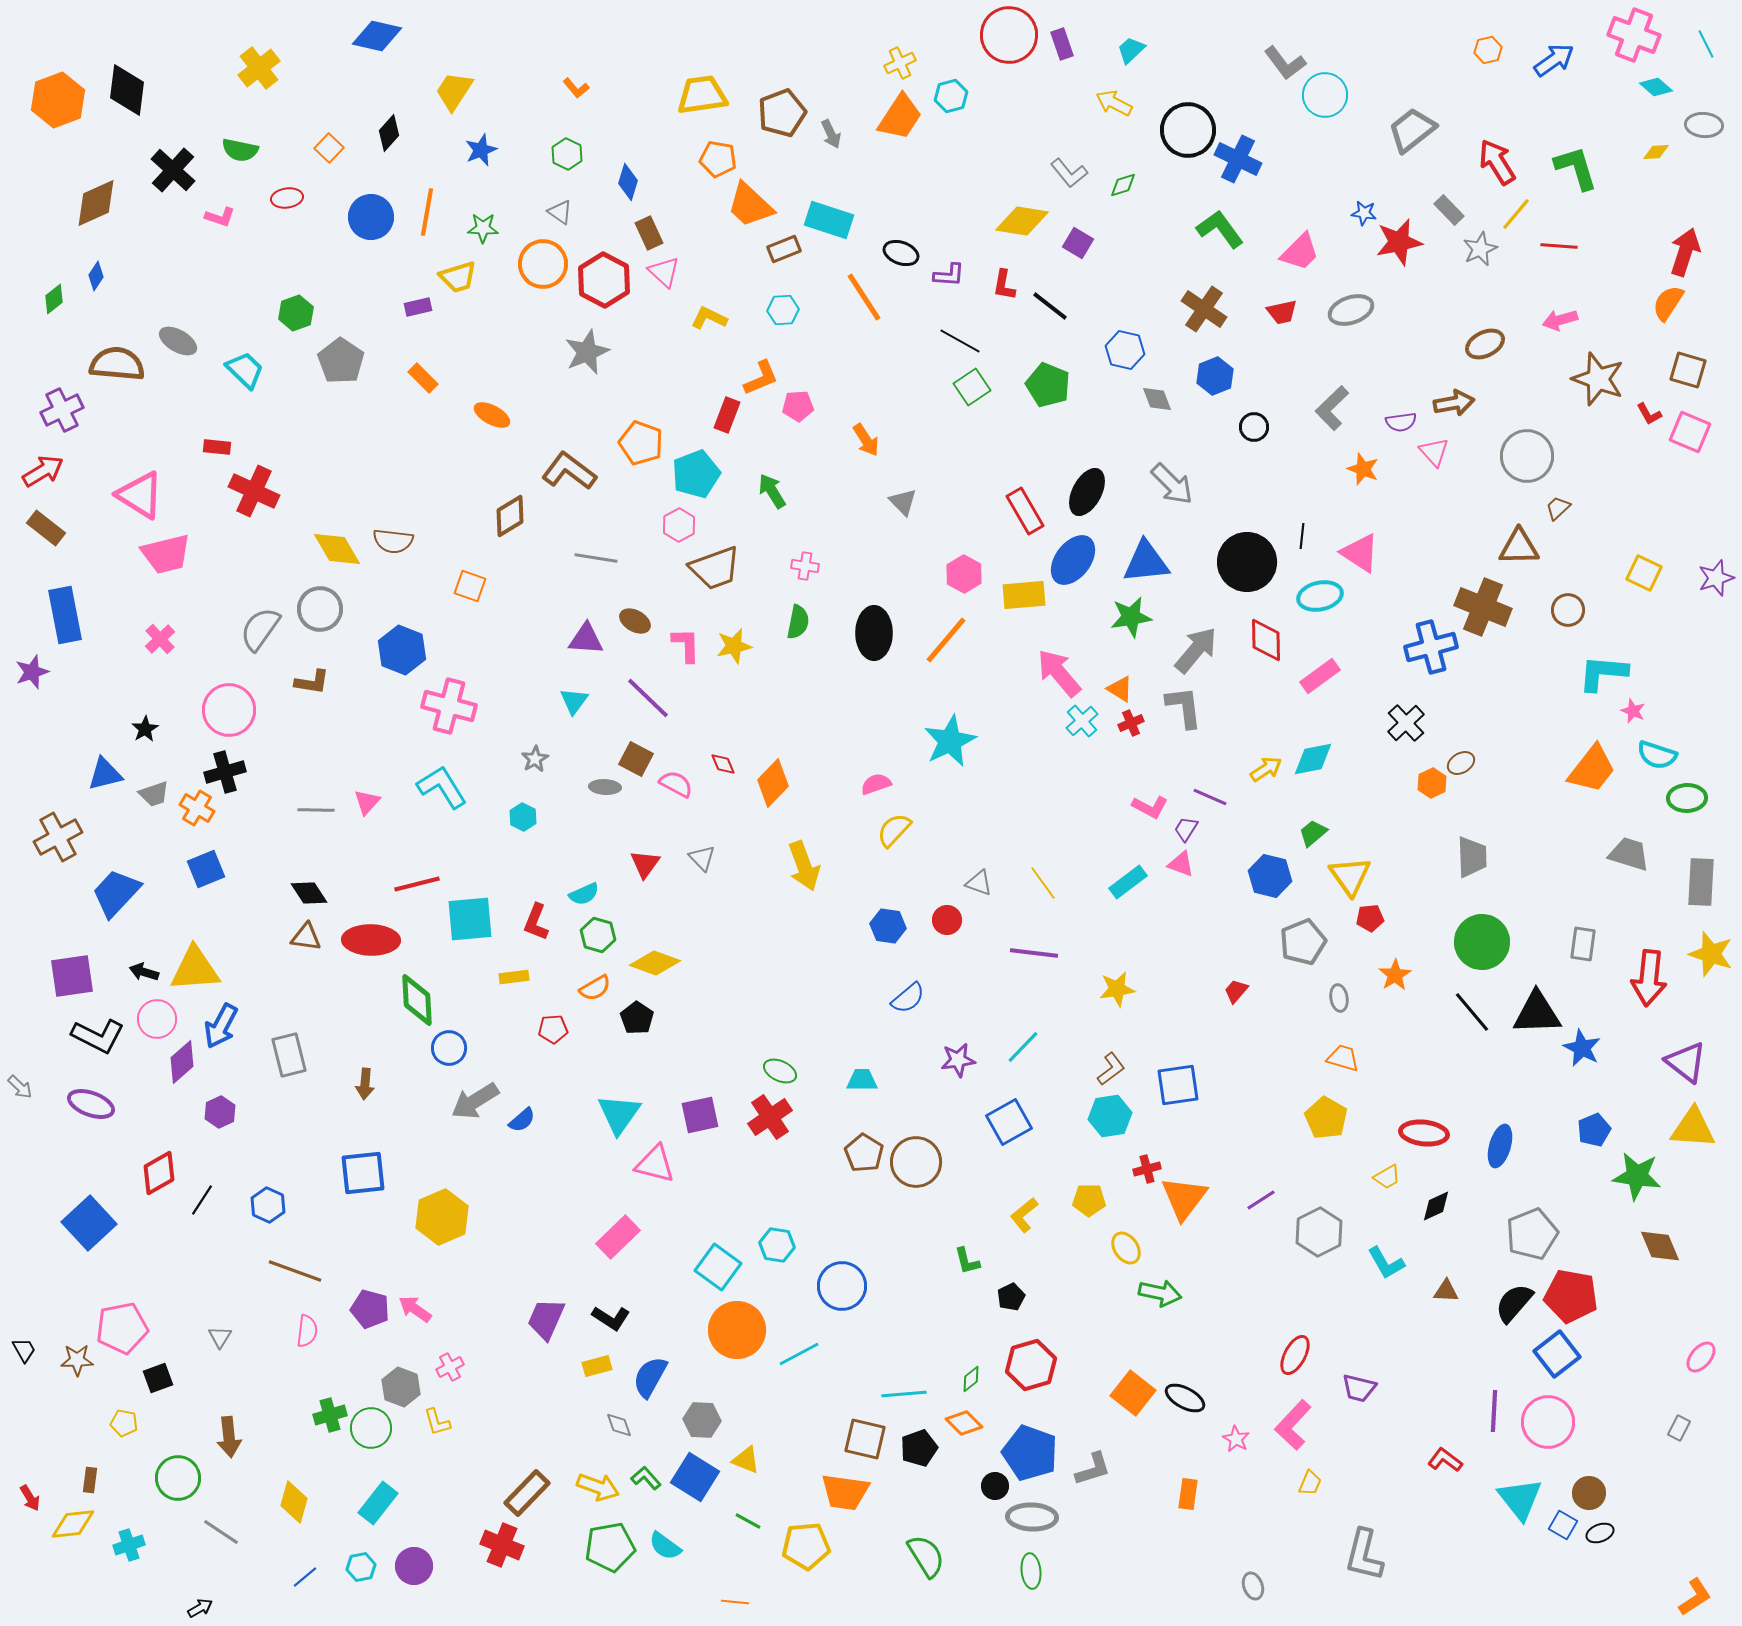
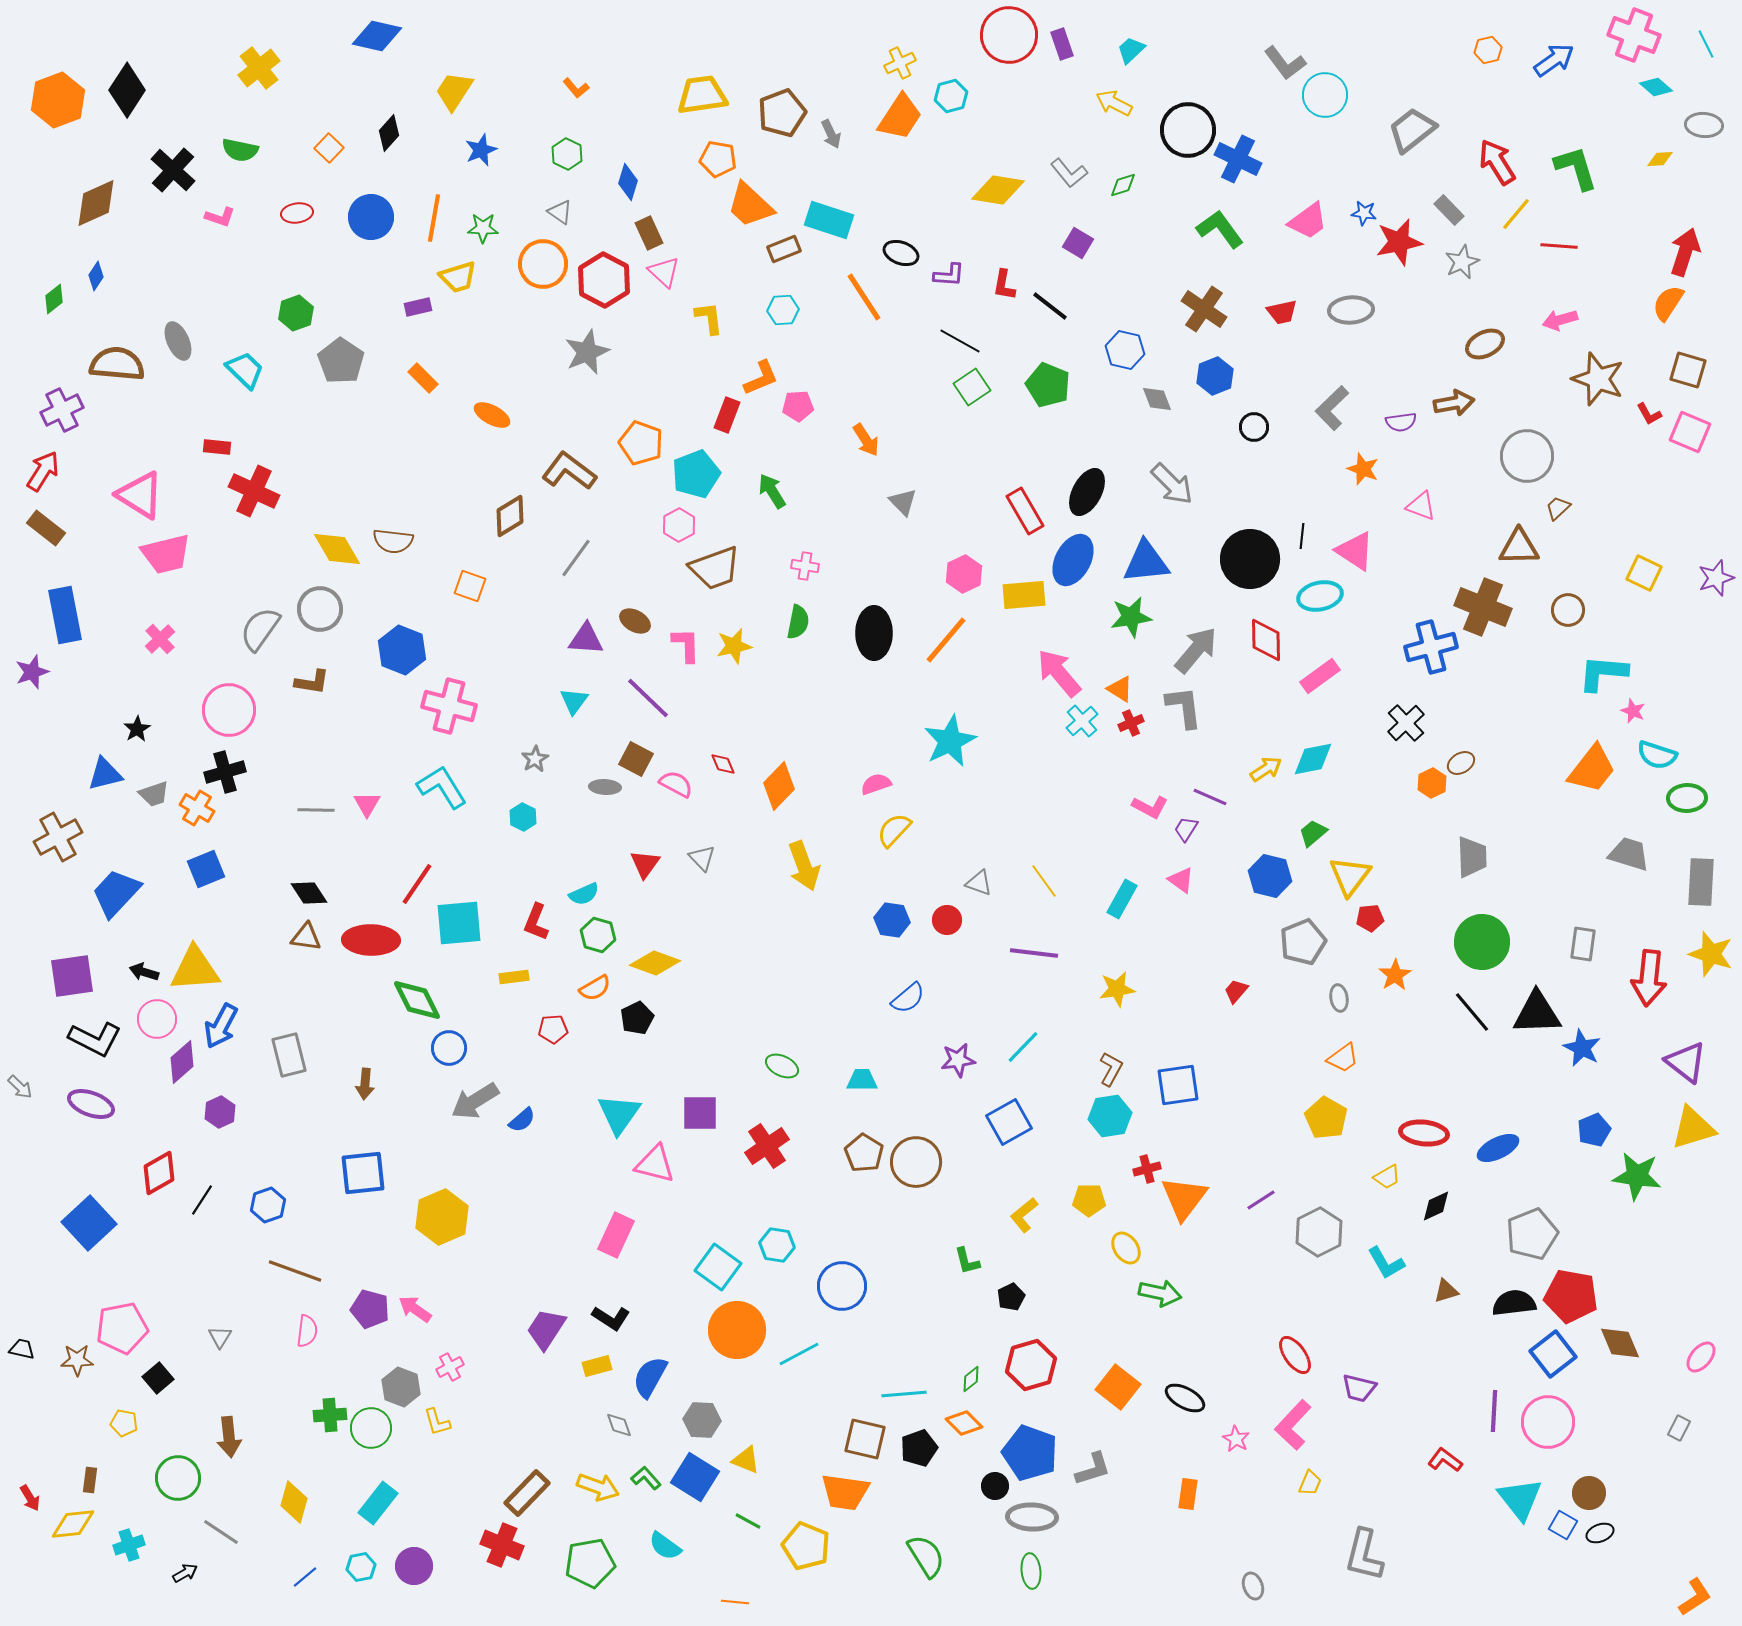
black diamond at (127, 90): rotated 26 degrees clockwise
yellow diamond at (1656, 152): moved 4 px right, 7 px down
red ellipse at (287, 198): moved 10 px right, 15 px down
orange line at (427, 212): moved 7 px right, 6 px down
yellow diamond at (1022, 221): moved 24 px left, 31 px up
gray star at (1480, 249): moved 18 px left, 13 px down
pink trapezoid at (1300, 252): moved 8 px right, 31 px up; rotated 9 degrees clockwise
gray ellipse at (1351, 310): rotated 15 degrees clockwise
yellow L-shape at (709, 318): rotated 57 degrees clockwise
gray ellipse at (178, 341): rotated 36 degrees clockwise
pink triangle at (1434, 452): moved 13 px left, 54 px down; rotated 28 degrees counterclockwise
red arrow at (43, 471): rotated 27 degrees counterclockwise
pink triangle at (1360, 553): moved 5 px left, 2 px up
gray line at (596, 558): moved 20 px left; rotated 63 degrees counterclockwise
blue ellipse at (1073, 560): rotated 9 degrees counterclockwise
black circle at (1247, 562): moved 3 px right, 3 px up
pink hexagon at (964, 574): rotated 6 degrees clockwise
black star at (145, 729): moved 8 px left
orange diamond at (773, 783): moved 6 px right, 3 px down
pink triangle at (367, 802): moved 2 px down; rotated 12 degrees counterclockwise
pink triangle at (1181, 864): moved 16 px down; rotated 16 degrees clockwise
yellow triangle at (1350, 876): rotated 12 degrees clockwise
cyan rectangle at (1128, 882): moved 6 px left, 17 px down; rotated 24 degrees counterclockwise
yellow line at (1043, 883): moved 1 px right, 2 px up
red line at (417, 884): rotated 42 degrees counterclockwise
cyan square at (470, 919): moved 11 px left, 4 px down
blue hexagon at (888, 926): moved 4 px right, 6 px up
green diamond at (417, 1000): rotated 24 degrees counterclockwise
black pentagon at (637, 1018): rotated 12 degrees clockwise
black L-shape at (98, 1036): moved 3 px left, 3 px down
orange trapezoid at (1343, 1058): rotated 128 degrees clockwise
brown L-shape at (1111, 1069): rotated 24 degrees counterclockwise
green ellipse at (780, 1071): moved 2 px right, 5 px up
purple square at (700, 1115): moved 2 px up; rotated 12 degrees clockwise
red cross at (770, 1117): moved 3 px left, 29 px down
yellow triangle at (1693, 1128): rotated 21 degrees counterclockwise
blue ellipse at (1500, 1146): moved 2 px left, 2 px down; rotated 48 degrees clockwise
blue hexagon at (268, 1205): rotated 16 degrees clockwise
pink rectangle at (618, 1237): moved 2 px left, 2 px up; rotated 21 degrees counterclockwise
brown diamond at (1660, 1246): moved 40 px left, 97 px down
brown triangle at (1446, 1291): rotated 20 degrees counterclockwise
black semicircle at (1514, 1303): rotated 42 degrees clockwise
purple trapezoid at (546, 1319): moved 10 px down; rotated 9 degrees clockwise
black trapezoid at (24, 1350): moved 2 px left, 1 px up; rotated 48 degrees counterclockwise
blue square at (1557, 1354): moved 4 px left
red ellipse at (1295, 1355): rotated 63 degrees counterclockwise
black square at (158, 1378): rotated 20 degrees counterclockwise
orange square at (1133, 1393): moved 15 px left, 6 px up
green cross at (330, 1415): rotated 12 degrees clockwise
yellow pentagon at (806, 1546): rotated 27 degrees clockwise
green pentagon at (610, 1547): moved 20 px left, 16 px down
black arrow at (200, 1608): moved 15 px left, 35 px up
